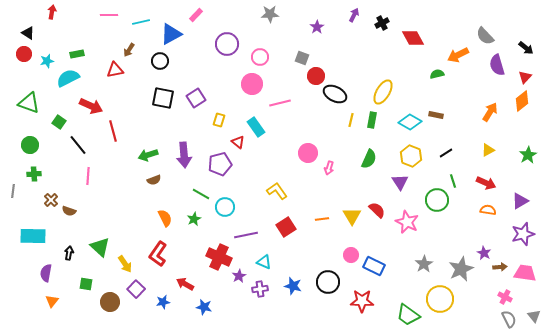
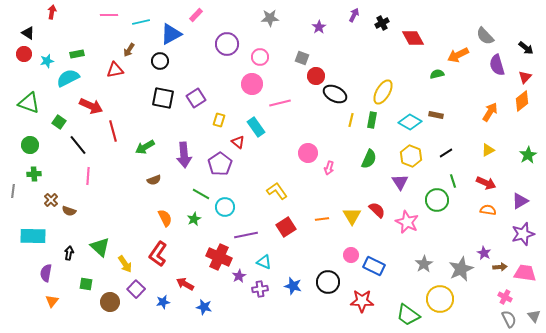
gray star at (270, 14): moved 4 px down
purple star at (317, 27): moved 2 px right
green arrow at (148, 155): moved 3 px left, 8 px up; rotated 12 degrees counterclockwise
purple pentagon at (220, 164): rotated 20 degrees counterclockwise
